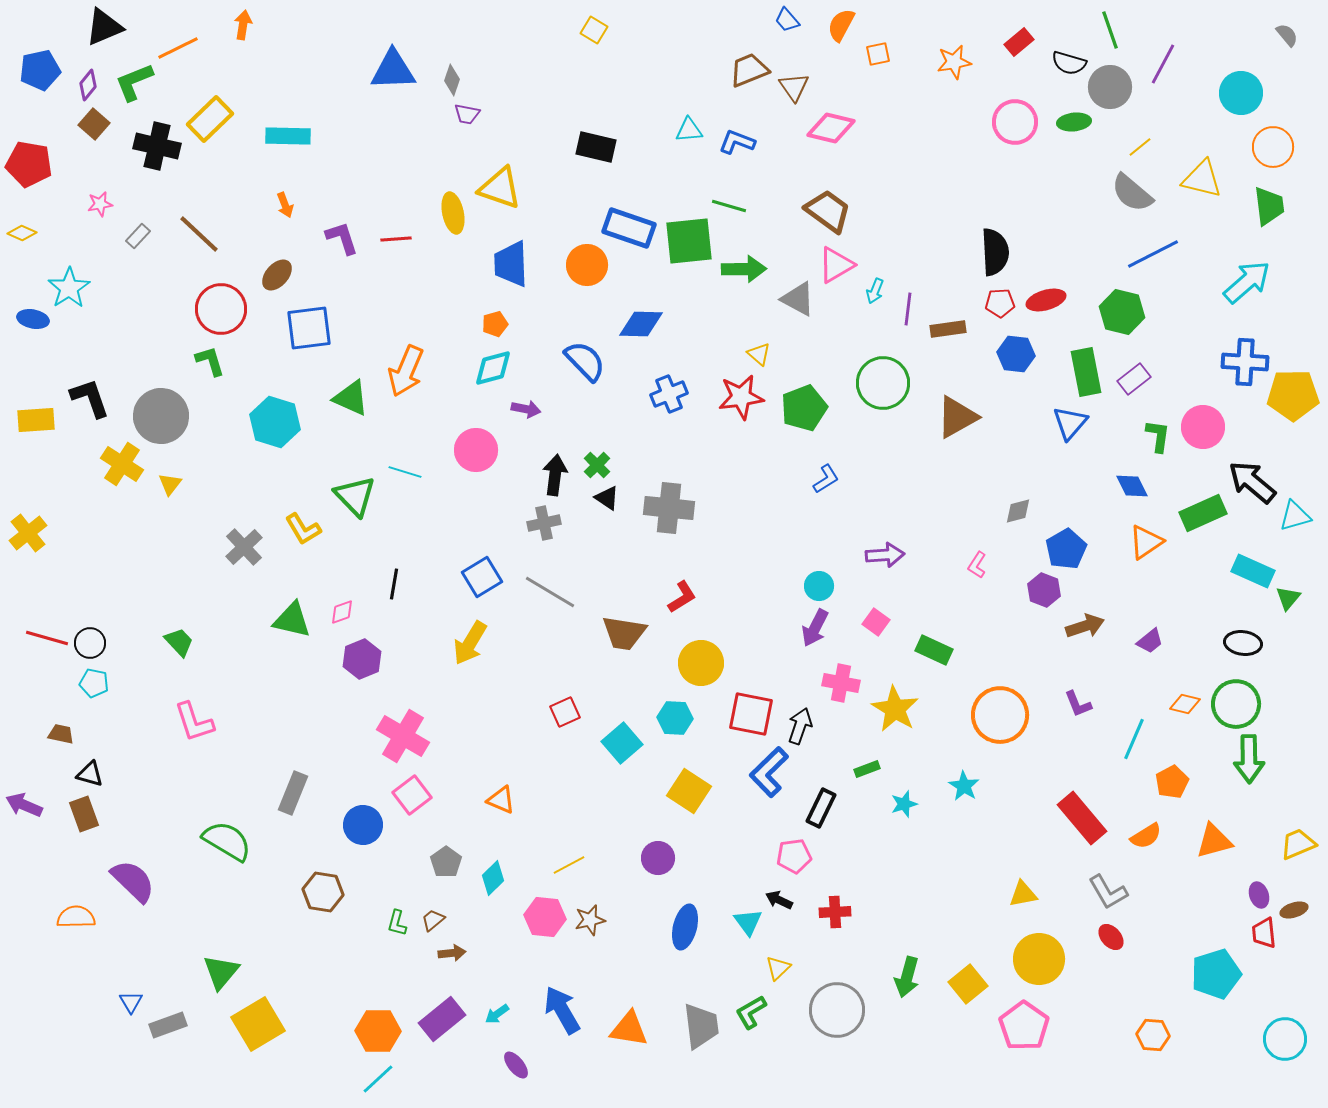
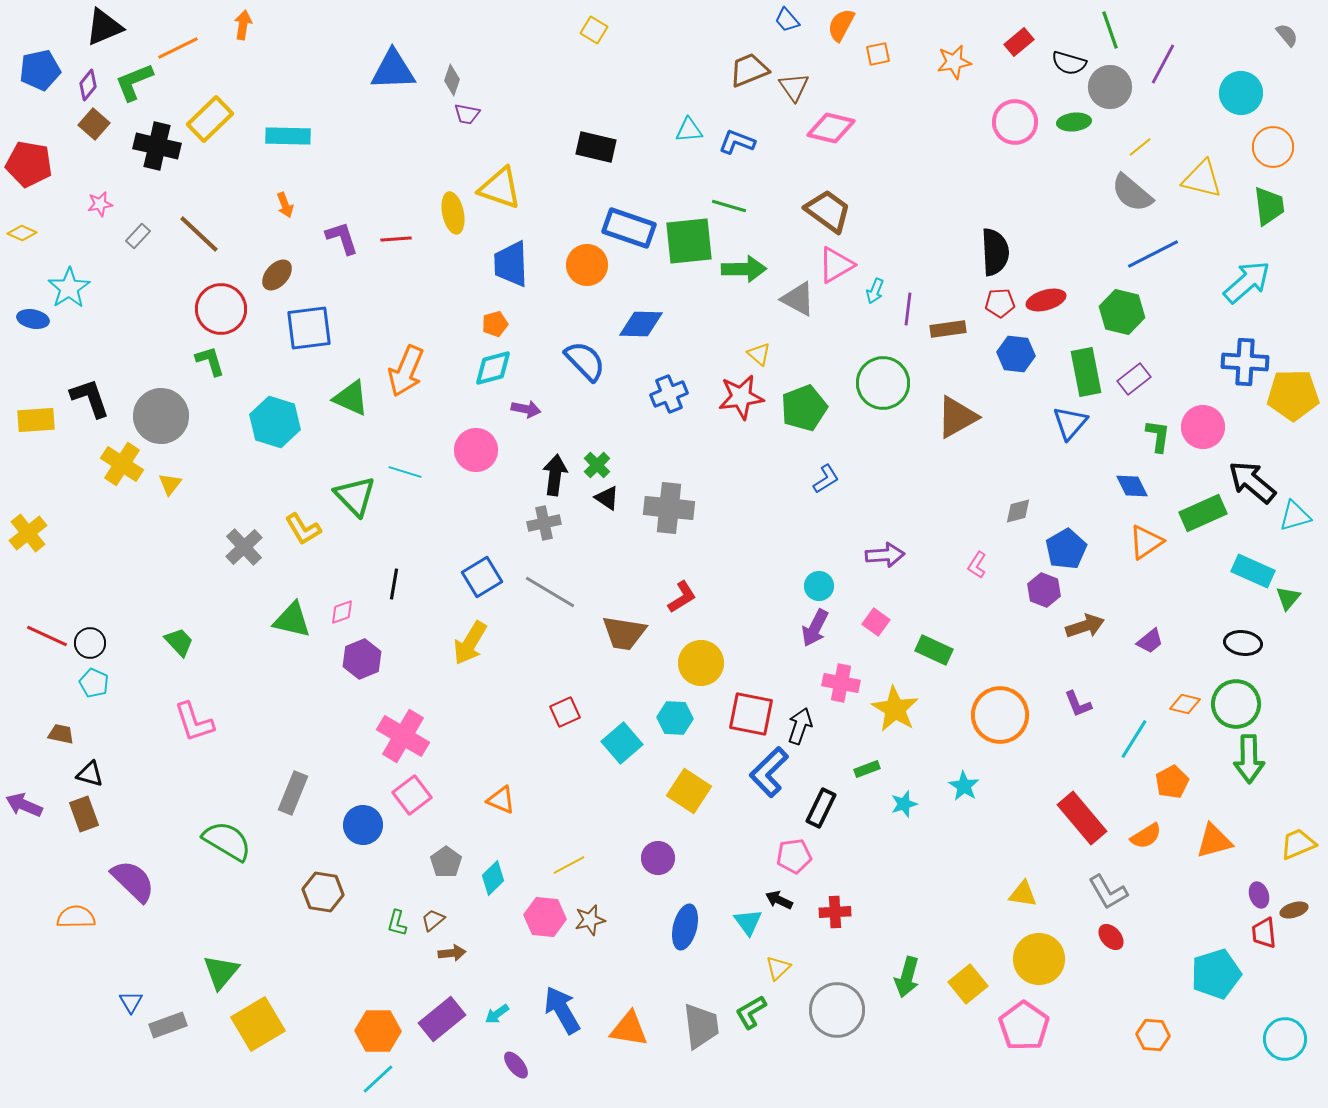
red line at (47, 638): moved 2 px up; rotated 9 degrees clockwise
cyan pentagon at (94, 683): rotated 12 degrees clockwise
cyan line at (1134, 739): rotated 9 degrees clockwise
yellow triangle at (1023, 894): rotated 20 degrees clockwise
